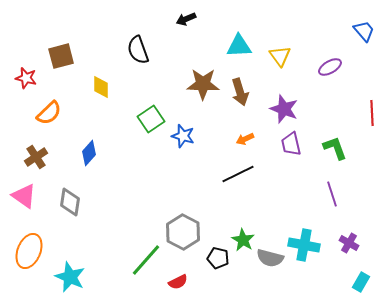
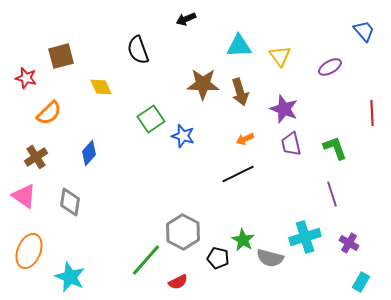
yellow diamond: rotated 25 degrees counterclockwise
cyan cross: moved 1 px right, 8 px up; rotated 28 degrees counterclockwise
